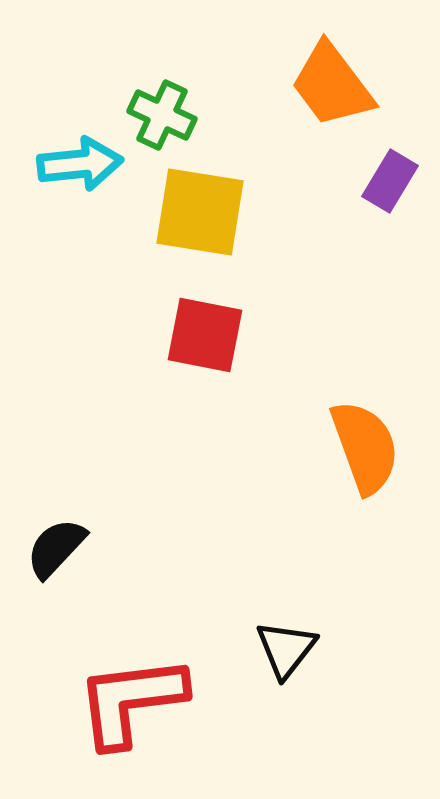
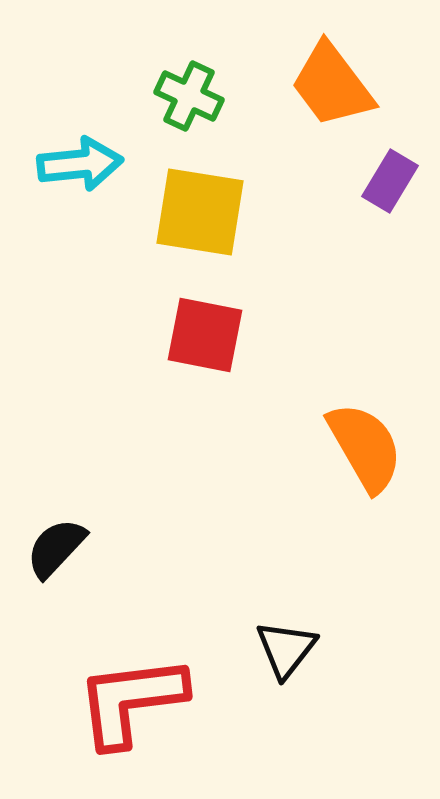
green cross: moved 27 px right, 19 px up
orange semicircle: rotated 10 degrees counterclockwise
